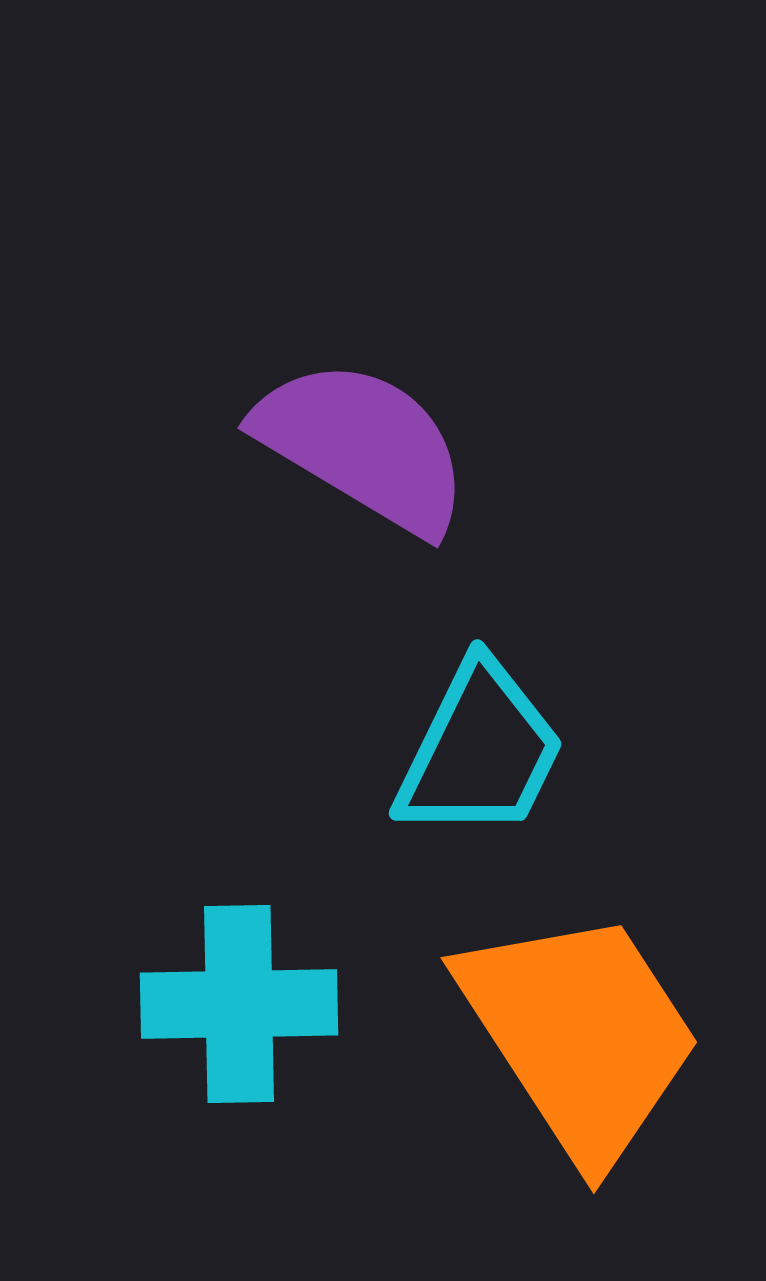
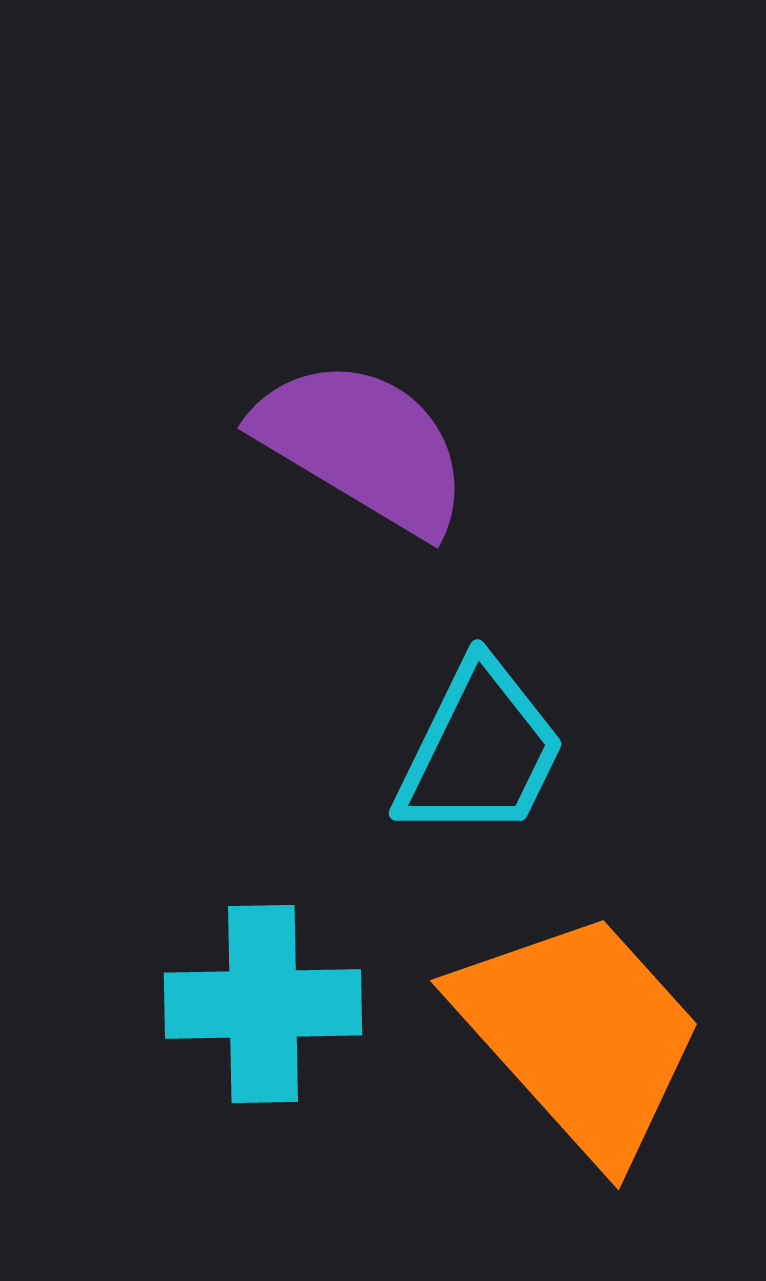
cyan cross: moved 24 px right
orange trapezoid: rotated 9 degrees counterclockwise
